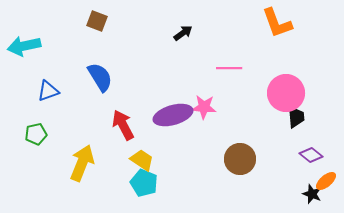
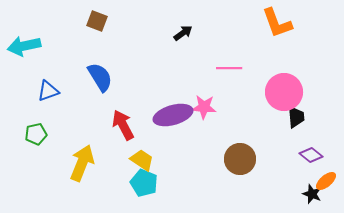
pink circle: moved 2 px left, 1 px up
